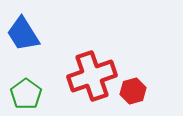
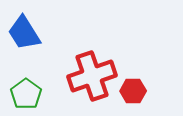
blue trapezoid: moved 1 px right, 1 px up
red hexagon: rotated 15 degrees clockwise
